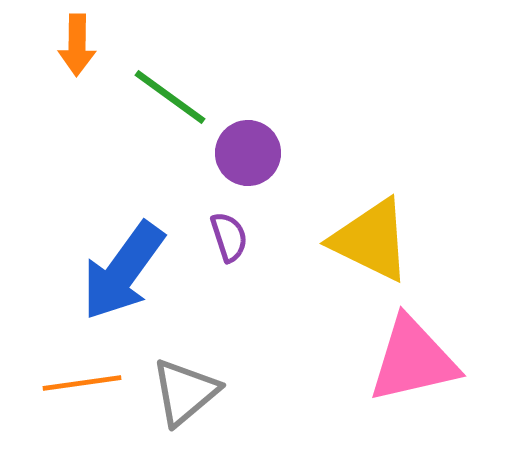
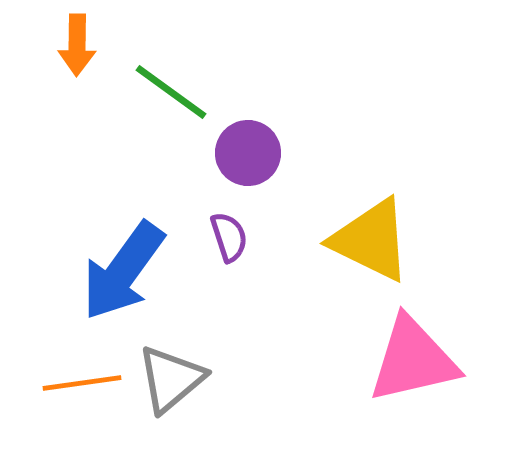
green line: moved 1 px right, 5 px up
gray triangle: moved 14 px left, 13 px up
